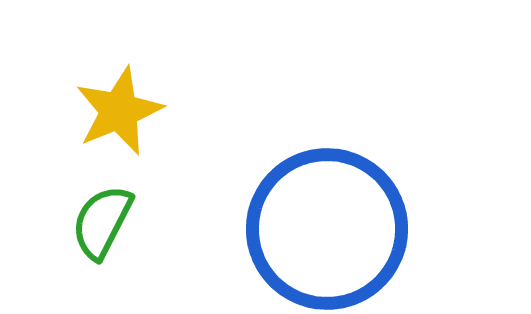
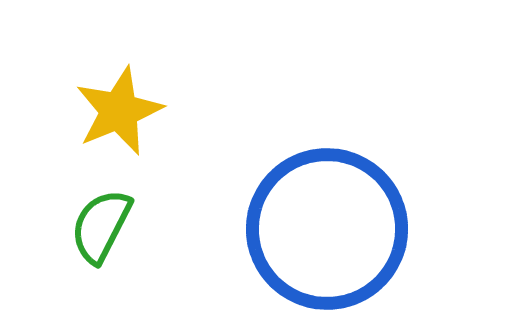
green semicircle: moved 1 px left, 4 px down
